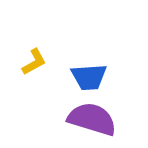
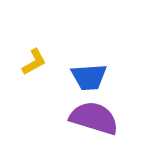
purple semicircle: moved 2 px right, 1 px up
